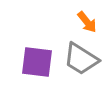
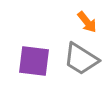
purple square: moved 3 px left, 1 px up
